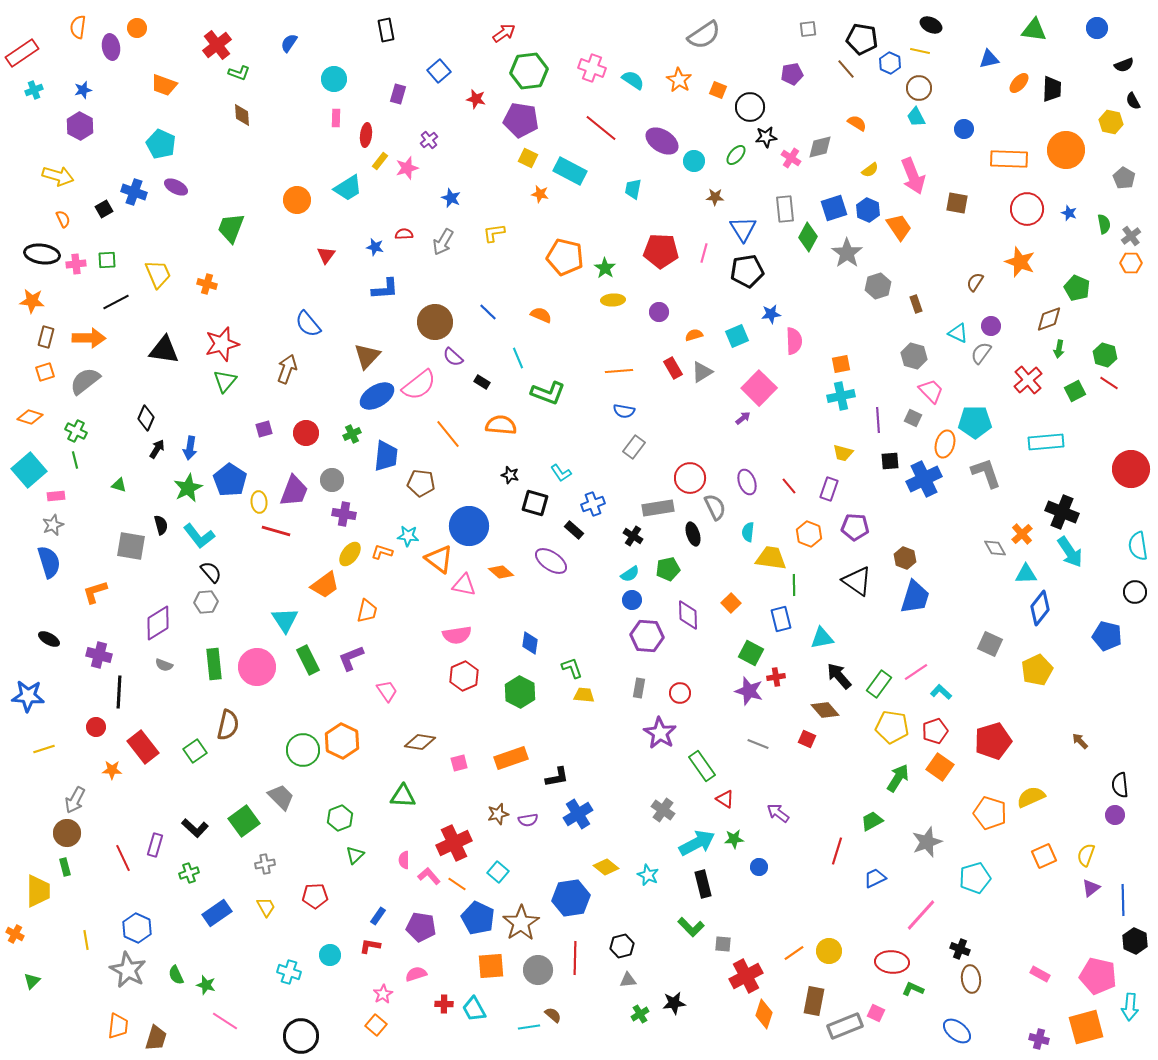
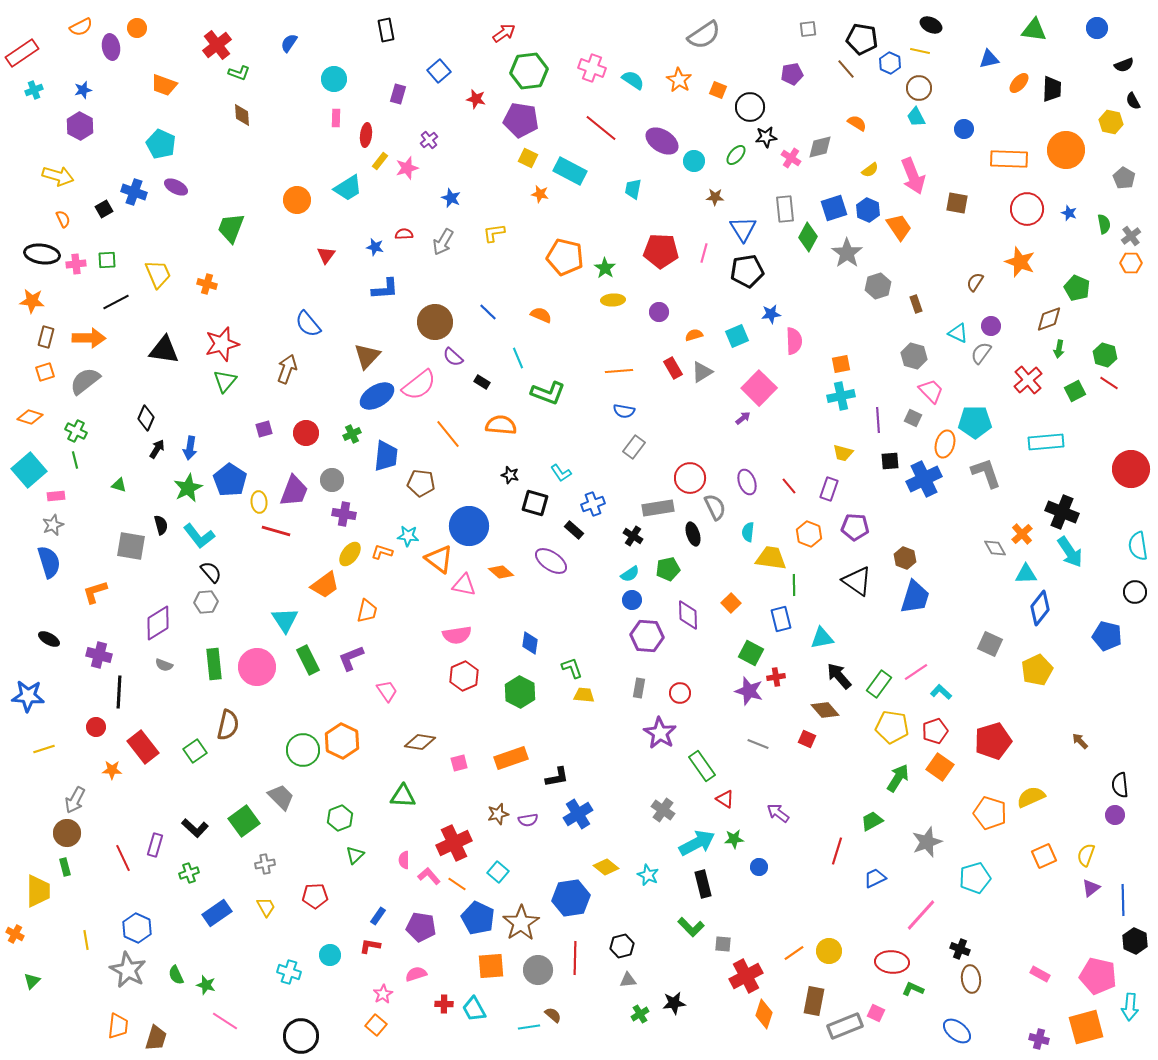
orange semicircle at (78, 27): moved 3 px right; rotated 125 degrees counterclockwise
